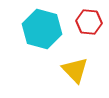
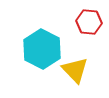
cyan hexagon: moved 20 px down; rotated 12 degrees clockwise
